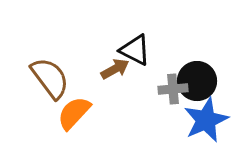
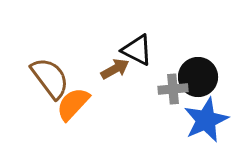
black triangle: moved 2 px right
black circle: moved 1 px right, 4 px up
orange semicircle: moved 1 px left, 9 px up
